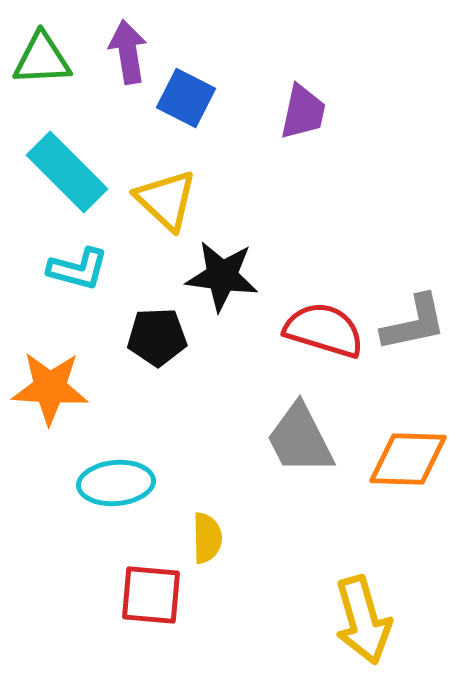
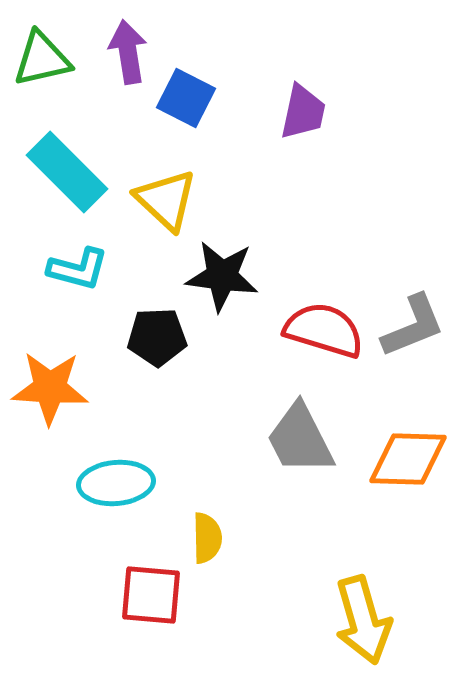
green triangle: rotated 10 degrees counterclockwise
gray L-shape: moved 1 px left, 3 px down; rotated 10 degrees counterclockwise
